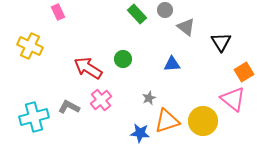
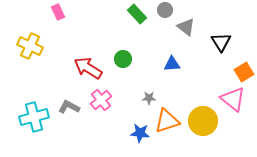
gray star: rotated 24 degrees clockwise
